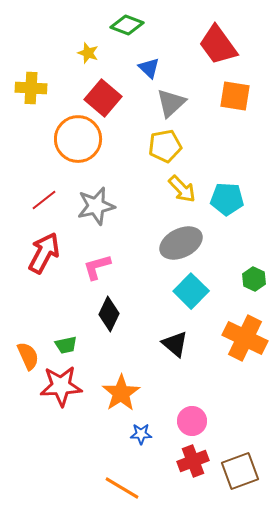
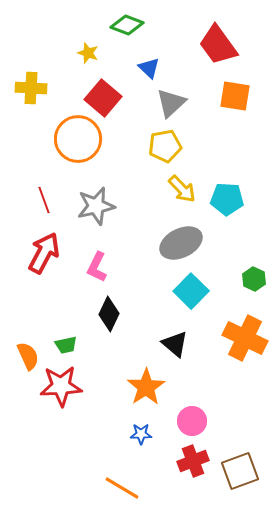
red line: rotated 72 degrees counterclockwise
pink L-shape: rotated 48 degrees counterclockwise
orange star: moved 25 px right, 6 px up
